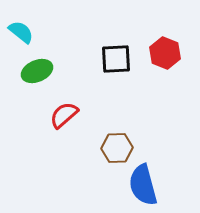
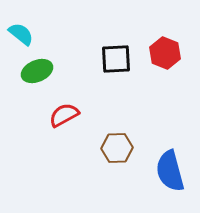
cyan semicircle: moved 2 px down
red semicircle: rotated 12 degrees clockwise
blue semicircle: moved 27 px right, 14 px up
